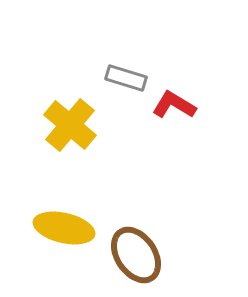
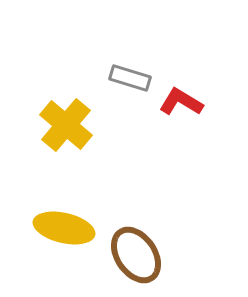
gray rectangle: moved 4 px right
red L-shape: moved 7 px right, 3 px up
yellow cross: moved 4 px left
